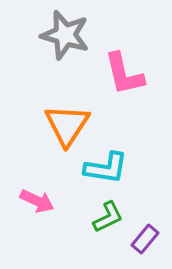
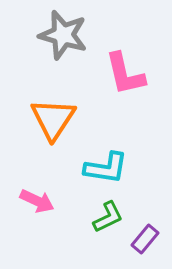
gray star: moved 2 px left
pink L-shape: moved 1 px right
orange triangle: moved 14 px left, 6 px up
